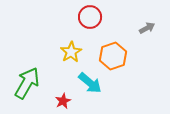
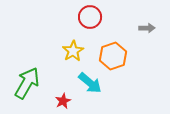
gray arrow: rotated 28 degrees clockwise
yellow star: moved 2 px right, 1 px up
